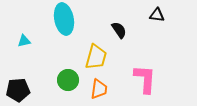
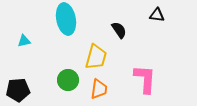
cyan ellipse: moved 2 px right
